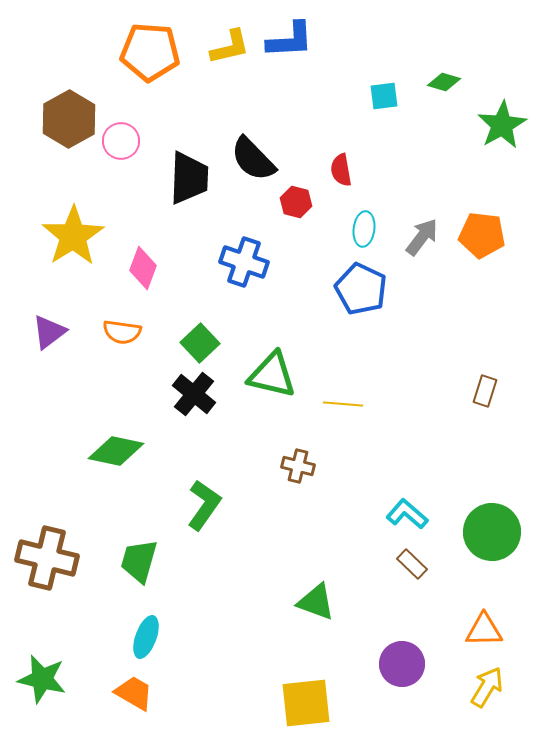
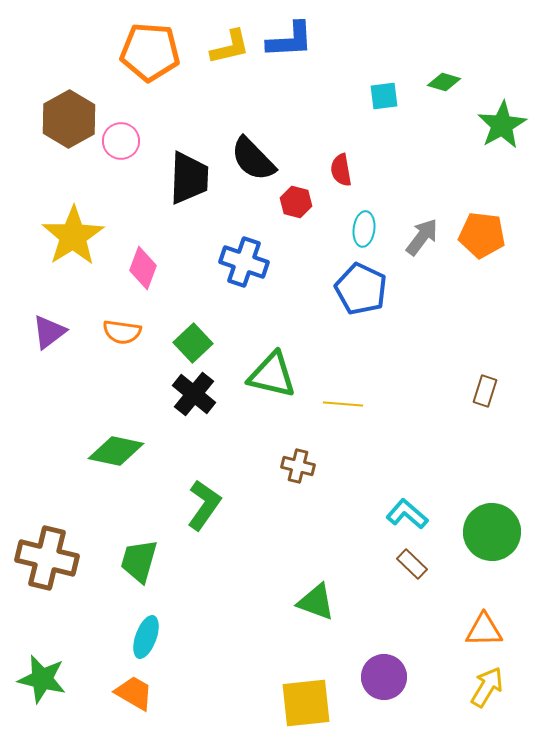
green square at (200, 343): moved 7 px left
purple circle at (402, 664): moved 18 px left, 13 px down
